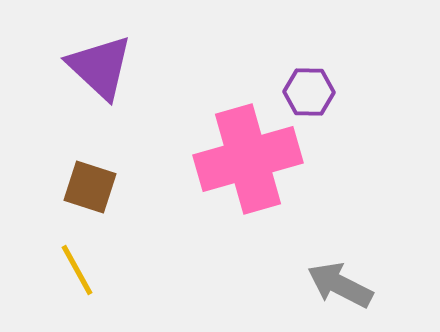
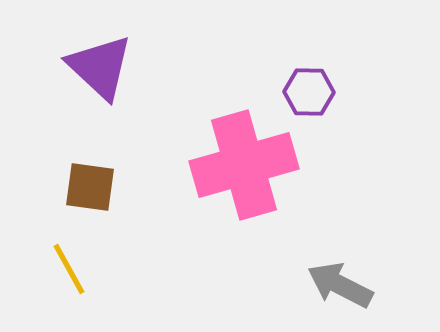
pink cross: moved 4 px left, 6 px down
brown square: rotated 10 degrees counterclockwise
yellow line: moved 8 px left, 1 px up
